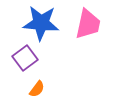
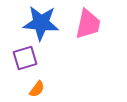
purple square: rotated 20 degrees clockwise
